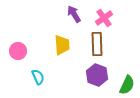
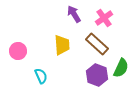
brown rectangle: rotated 45 degrees counterclockwise
cyan semicircle: moved 3 px right, 1 px up
green semicircle: moved 6 px left, 17 px up
